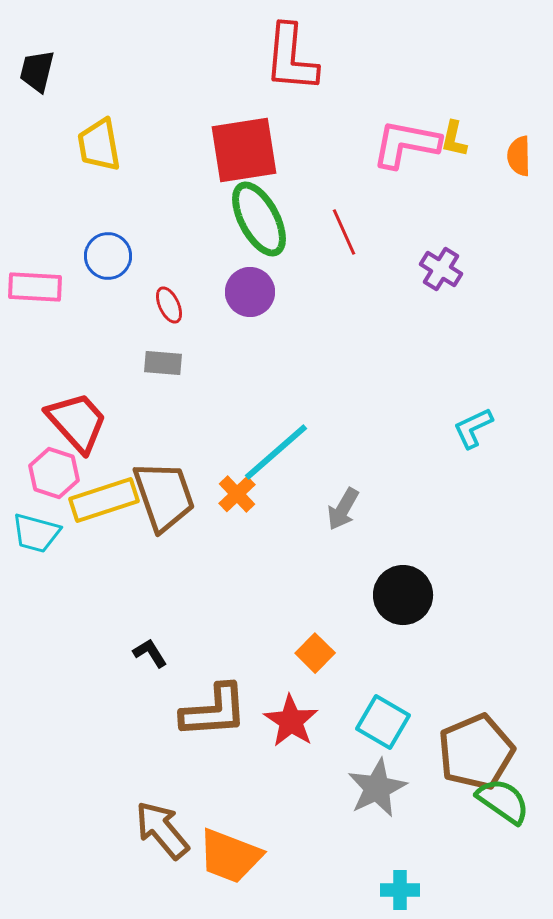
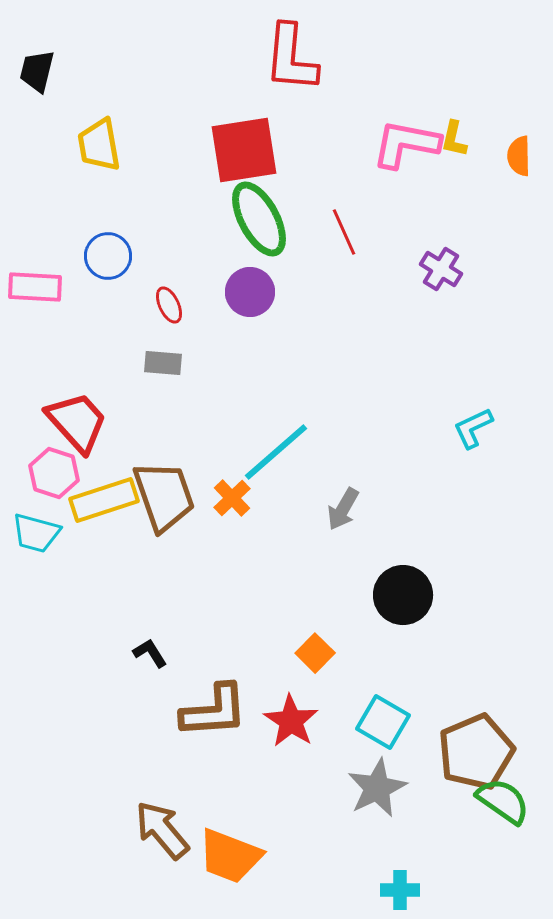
orange cross: moved 5 px left, 4 px down
